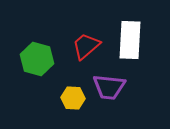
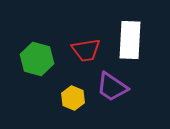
red trapezoid: moved 4 px down; rotated 148 degrees counterclockwise
purple trapezoid: moved 3 px right; rotated 28 degrees clockwise
yellow hexagon: rotated 20 degrees clockwise
